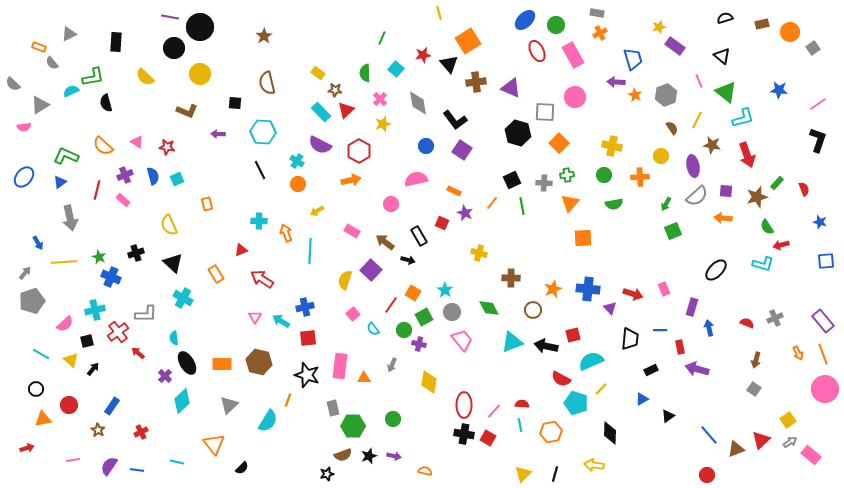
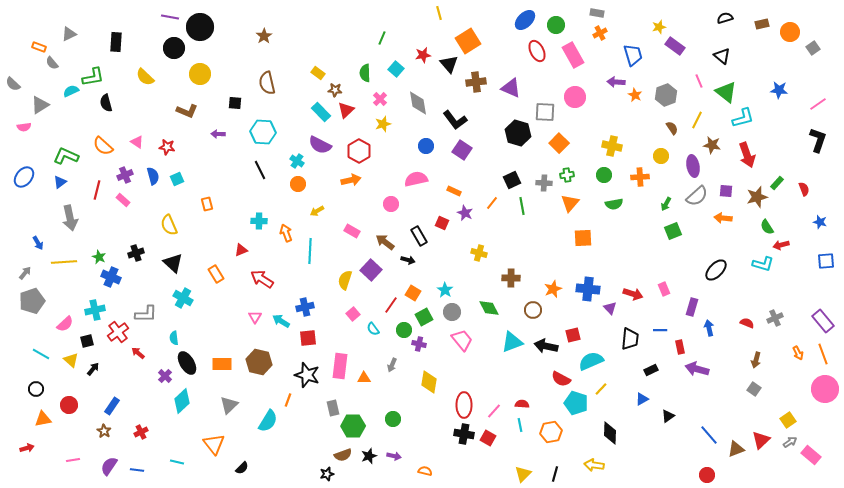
blue trapezoid at (633, 59): moved 4 px up
brown star at (98, 430): moved 6 px right, 1 px down
